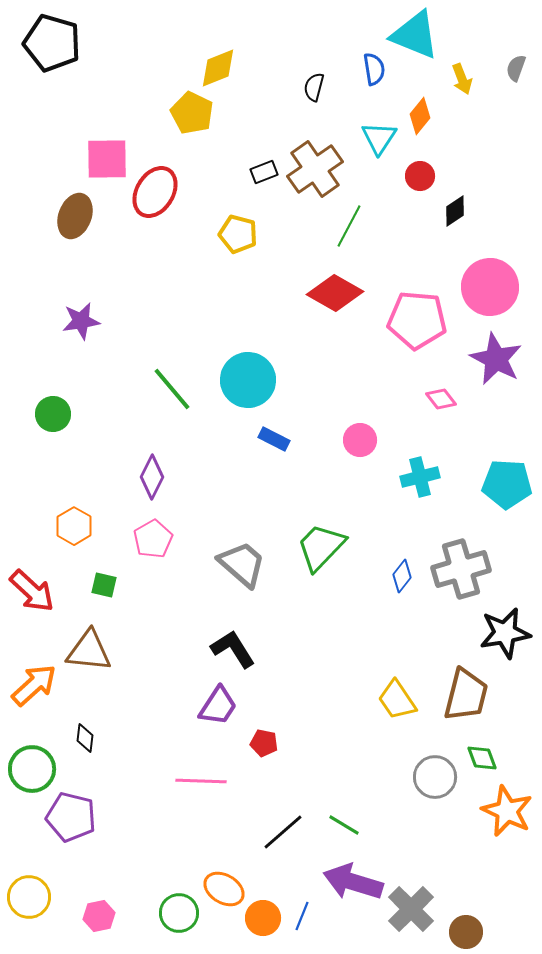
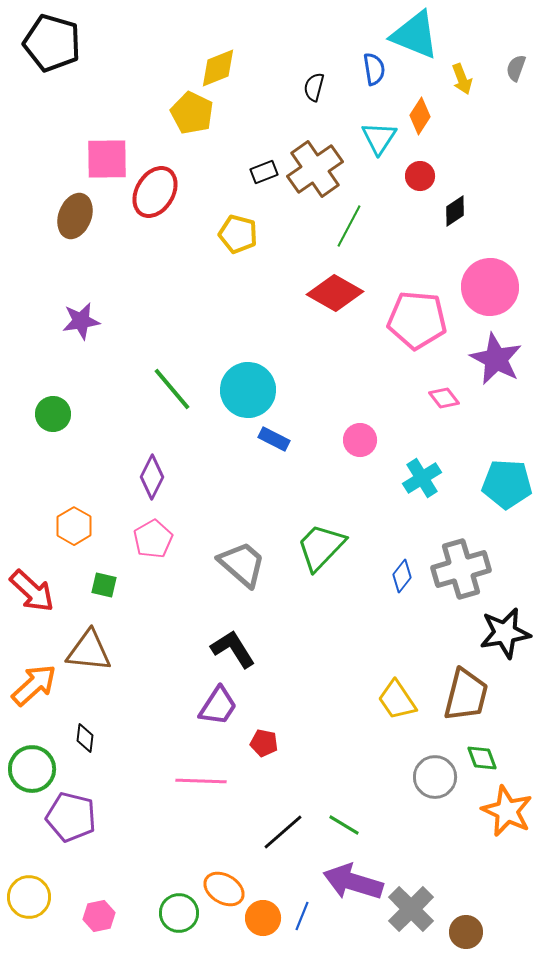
orange diamond at (420, 116): rotated 6 degrees counterclockwise
cyan circle at (248, 380): moved 10 px down
pink diamond at (441, 399): moved 3 px right, 1 px up
cyan cross at (420, 477): moved 2 px right, 1 px down; rotated 18 degrees counterclockwise
